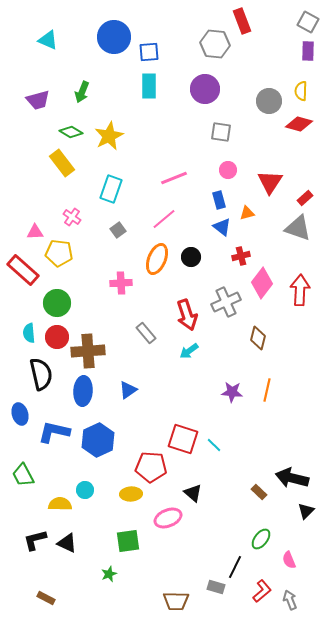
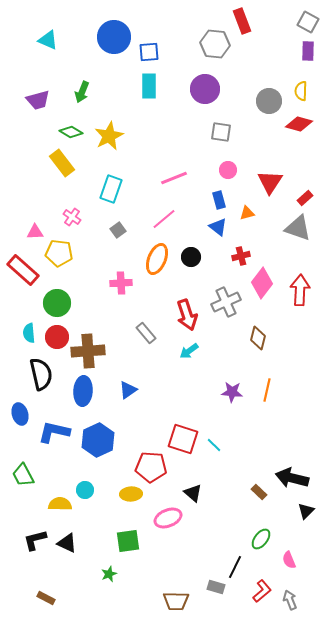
blue triangle at (222, 227): moved 4 px left
